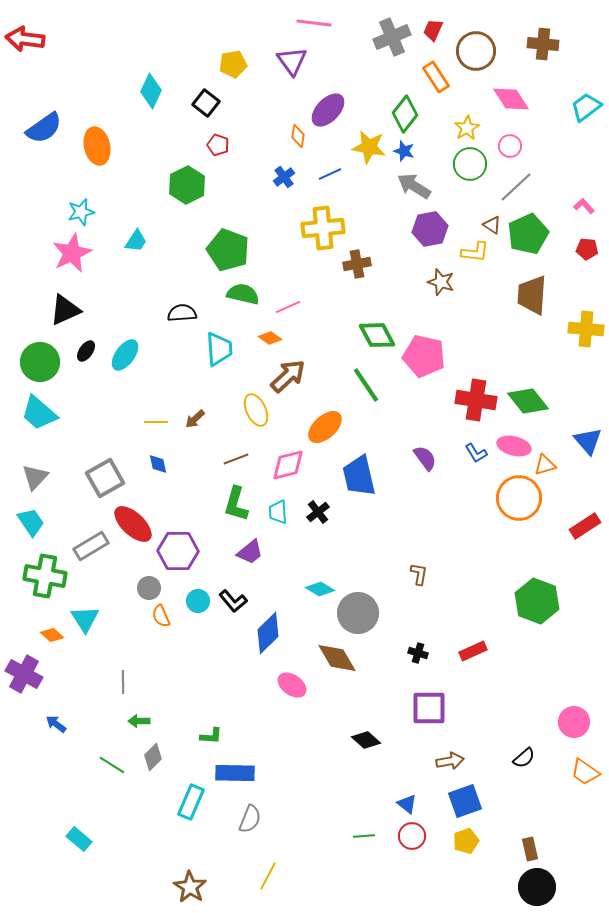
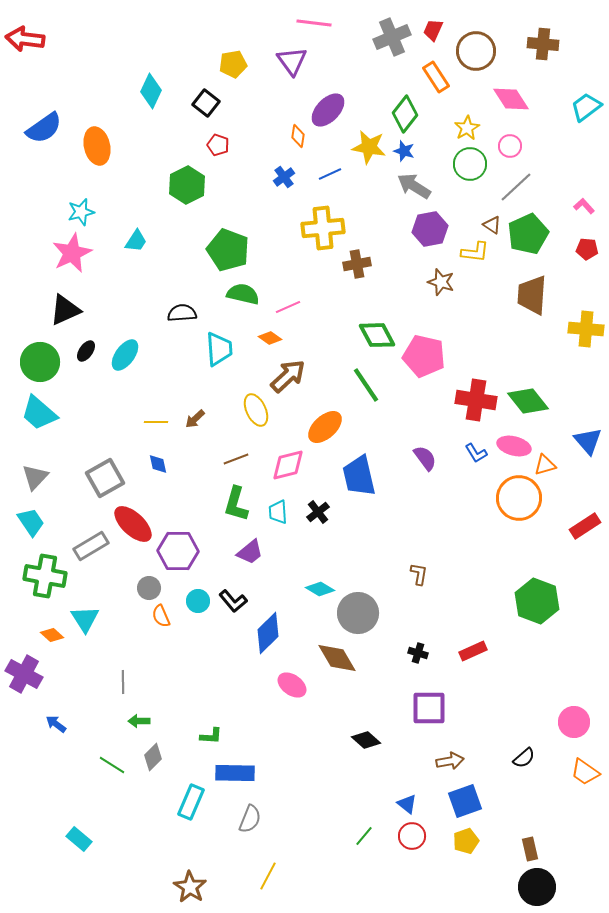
green line at (364, 836): rotated 45 degrees counterclockwise
